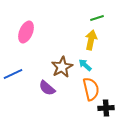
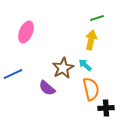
brown star: moved 1 px right, 1 px down
